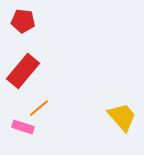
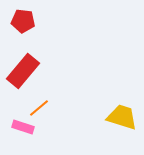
yellow trapezoid: rotated 32 degrees counterclockwise
